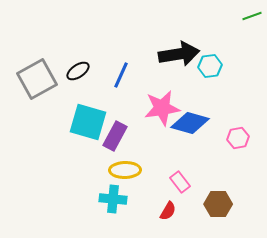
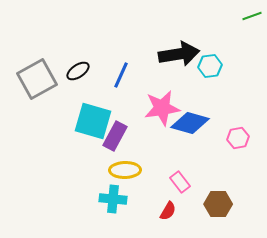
cyan square: moved 5 px right, 1 px up
